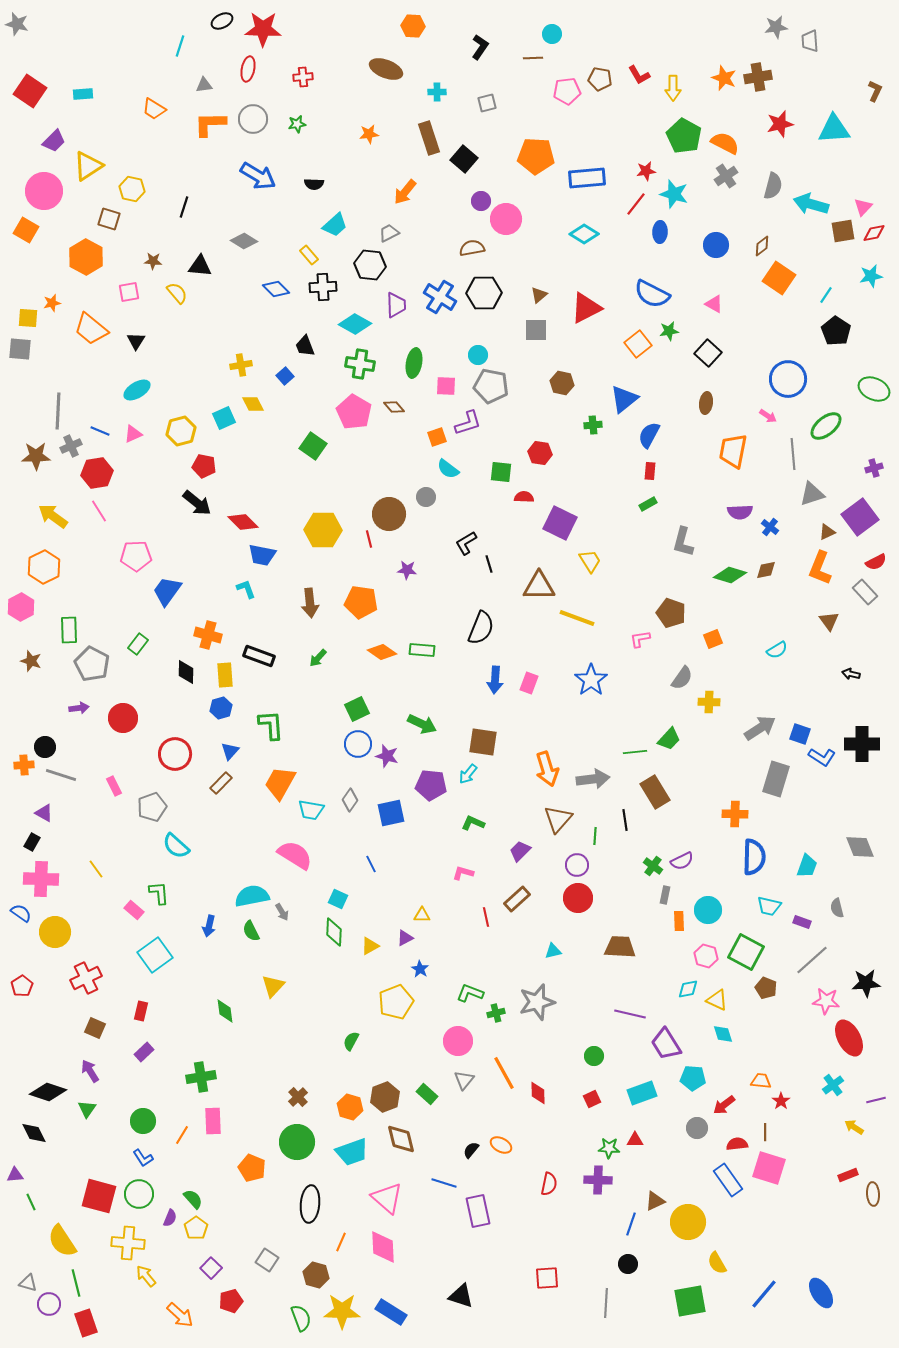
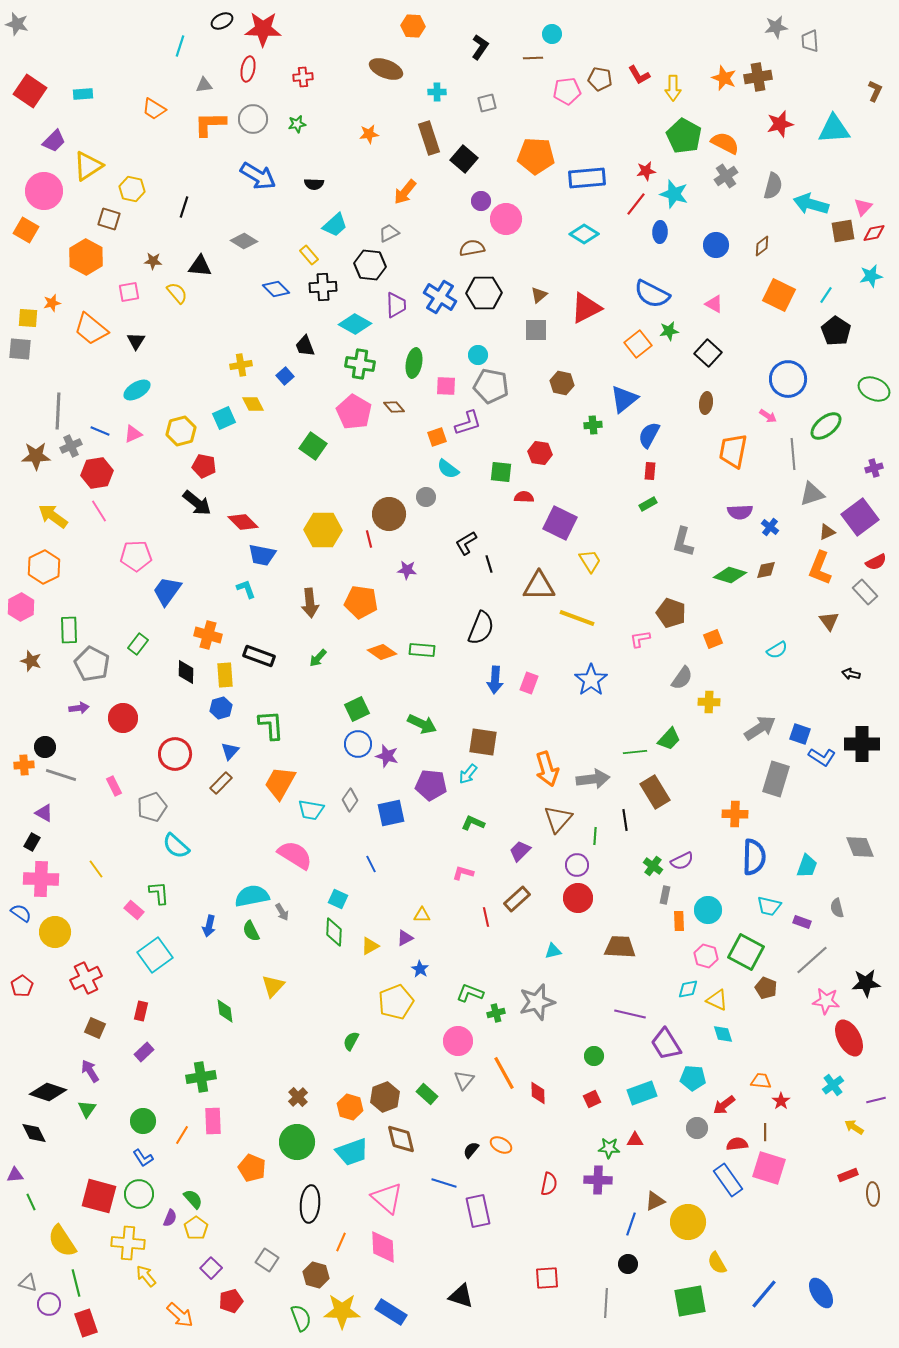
orange square at (779, 278): moved 17 px down; rotated 8 degrees counterclockwise
